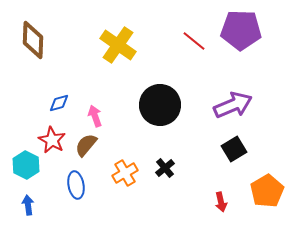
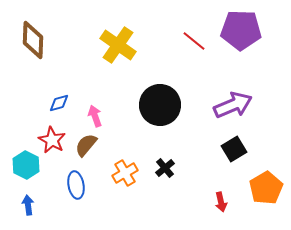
orange pentagon: moved 1 px left, 3 px up
